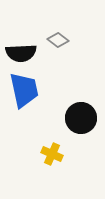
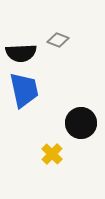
gray diamond: rotated 15 degrees counterclockwise
black circle: moved 5 px down
yellow cross: rotated 20 degrees clockwise
